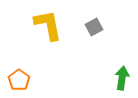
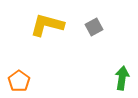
yellow L-shape: moved 1 px left; rotated 64 degrees counterclockwise
orange pentagon: moved 1 px down
